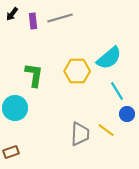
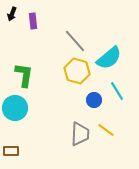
black arrow: rotated 16 degrees counterclockwise
gray line: moved 15 px right, 23 px down; rotated 65 degrees clockwise
yellow hexagon: rotated 15 degrees clockwise
green L-shape: moved 10 px left
blue circle: moved 33 px left, 14 px up
brown rectangle: moved 1 px up; rotated 21 degrees clockwise
